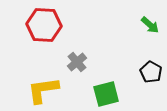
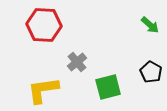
green square: moved 2 px right, 7 px up
